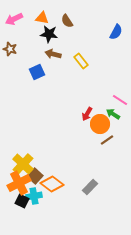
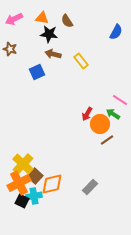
orange diamond: rotated 50 degrees counterclockwise
